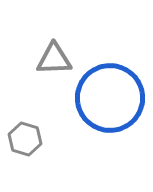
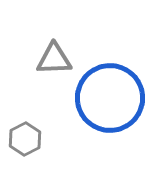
gray hexagon: rotated 16 degrees clockwise
